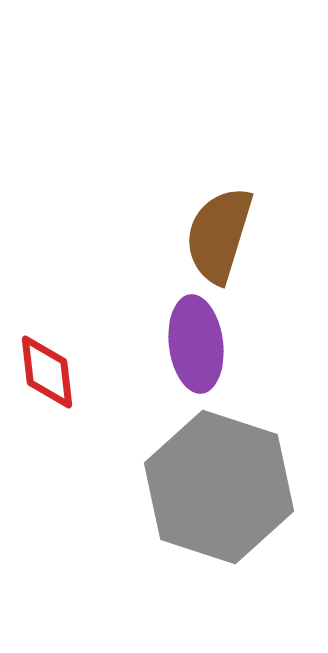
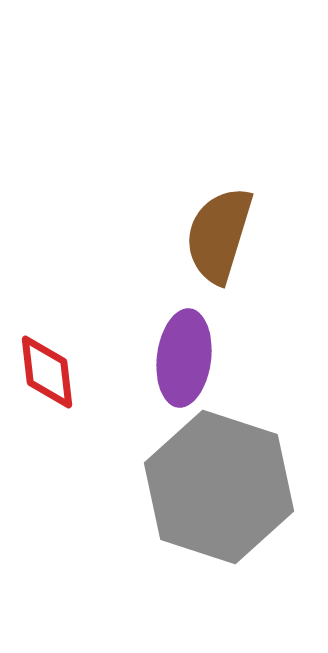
purple ellipse: moved 12 px left, 14 px down; rotated 14 degrees clockwise
